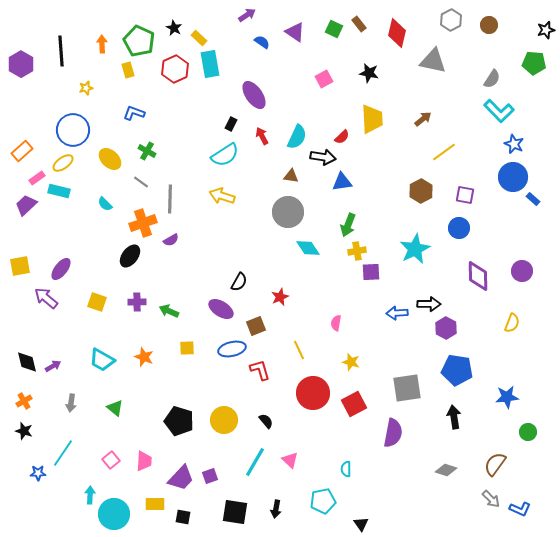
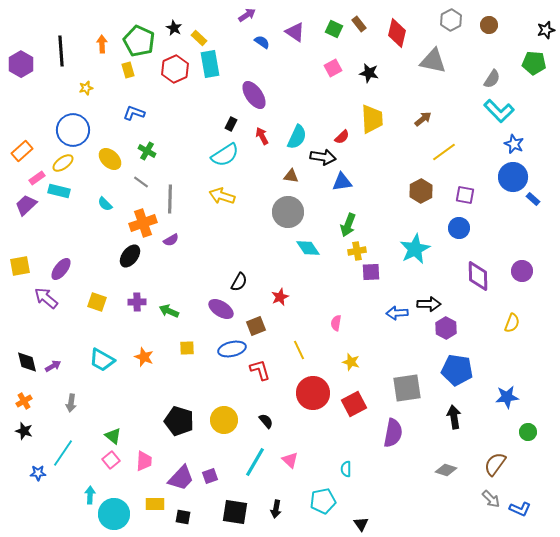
pink square at (324, 79): moved 9 px right, 11 px up
green triangle at (115, 408): moved 2 px left, 28 px down
